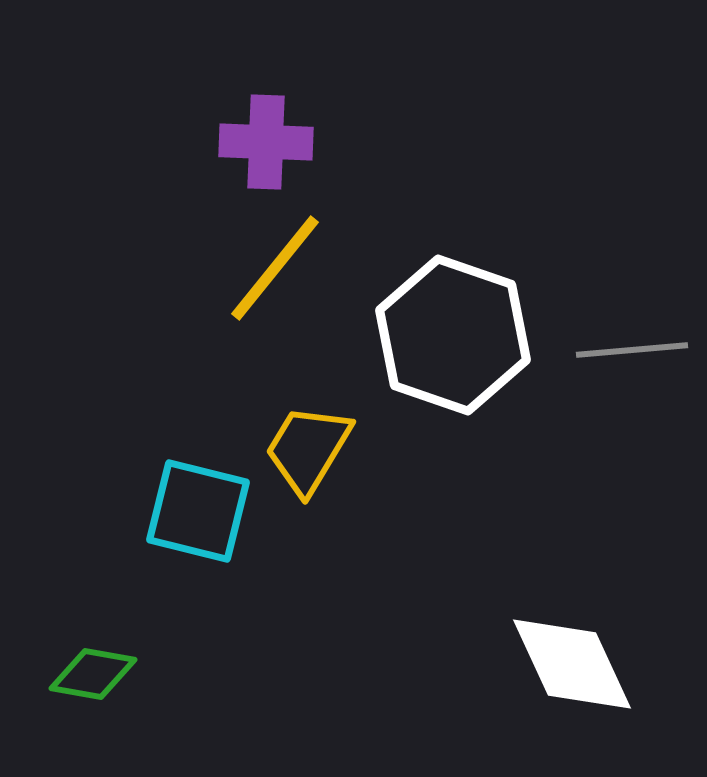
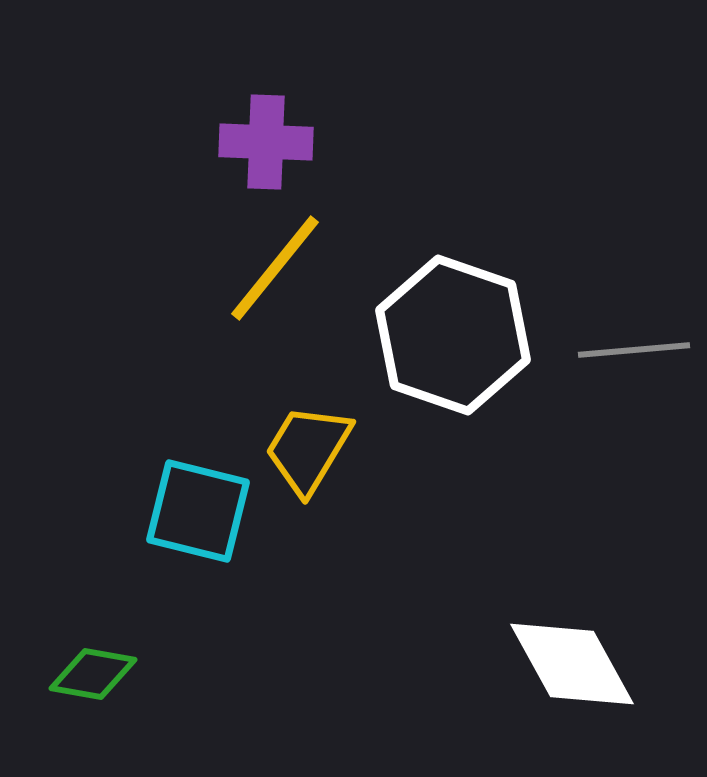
gray line: moved 2 px right
white diamond: rotated 4 degrees counterclockwise
